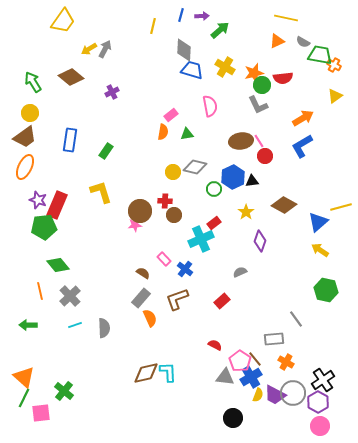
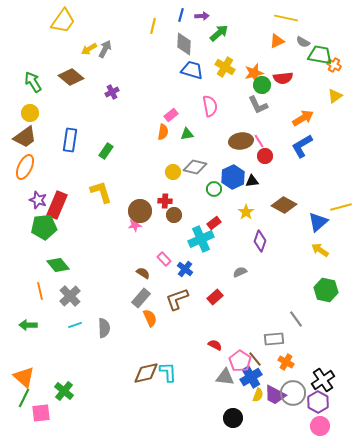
green arrow at (220, 30): moved 1 px left, 3 px down
gray diamond at (184, 50): moved 6 px up
red rectangle at (222, 301): moved 7 px left, 4 px up
